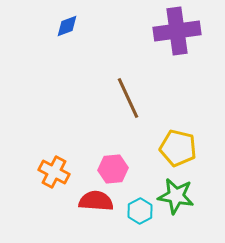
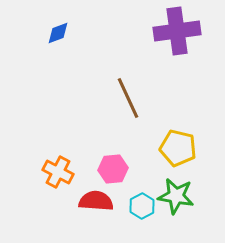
blue diamond: moved 9 px left, 7 px down
orange cross: moved 4 px right
cyan hexagon: moved 2 px right, 5 px up
